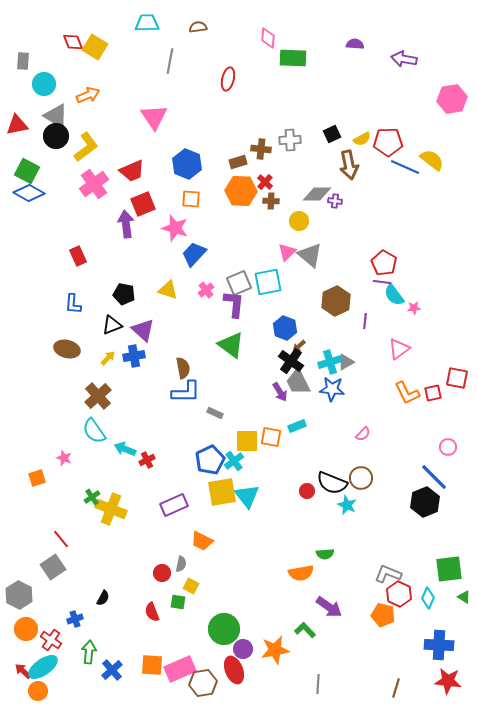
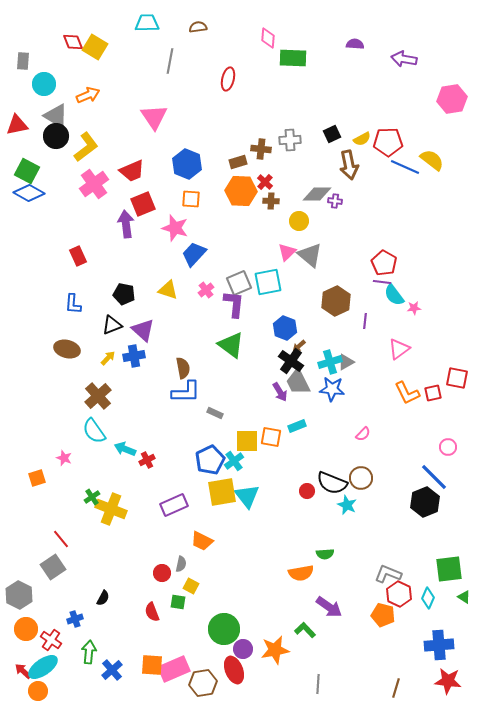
blue cross at (439, 645): rotated 8 degrees counterclockwise
pink rectangle at (180, 669): moved 6 px left
